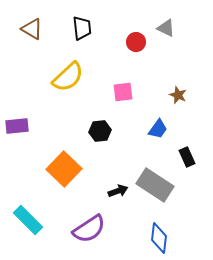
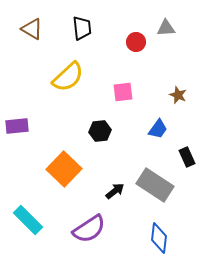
gray triangle: rotated 30 degrees counterclockwise
black arrow: moved 3 px left; rotated 18 degrees counterclockwise
